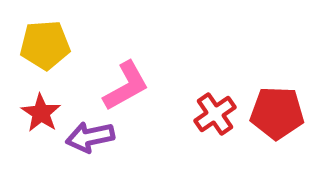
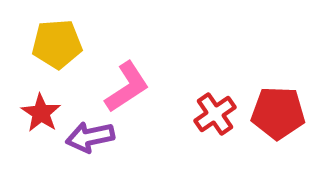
yellow pentagon: moved 12 px right, 1 px up
pink L-shape: moved 1 px right, 1 px down; rotated 4 degrees counterclockwise
red pentagon: moved 1 px right
